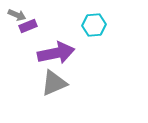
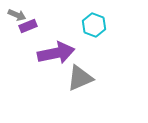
cyan hexagon: rotated 25 degrees clockwise
gray triangle: moved 26 px right, 5 px up
